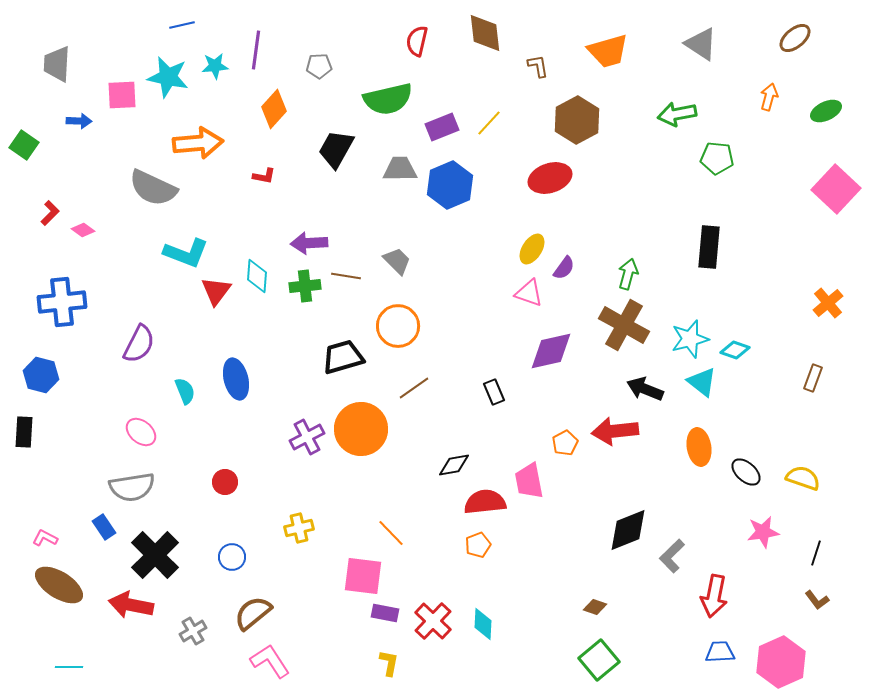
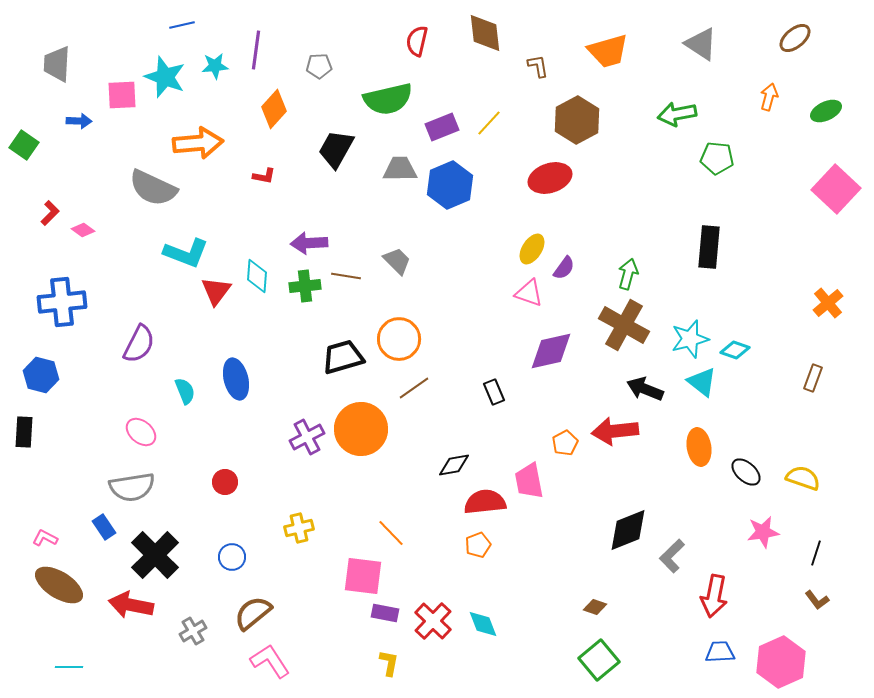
cyan star at (168, 77): moved 3 px left; rotated 9 degrees clockwise
orange circle at (398, 326): moved 1 px right, 13 px down
cyan diamond at (483, 624): rotated 24 degrees counterclockwise
